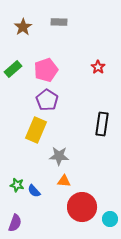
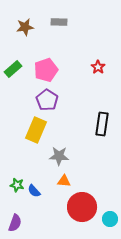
brown star: moved 2 px right; rotated 24 degrees clockwise
